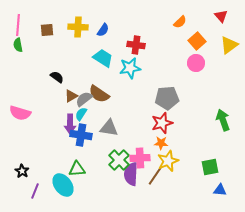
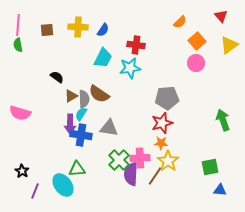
cyan trapezoid: rotated 85 degrees clockwise
gray semicircle: rotated 126 degrees clockwise
yellow star: rotated 15 degrees counterclockwise
